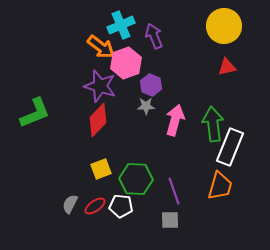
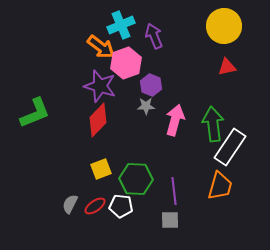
white rectangle: rotated 12 degrees clockwise
purple line: rotated 12 degrees clockwise
